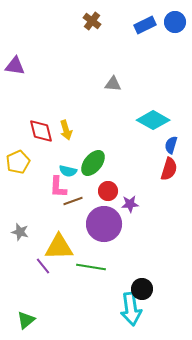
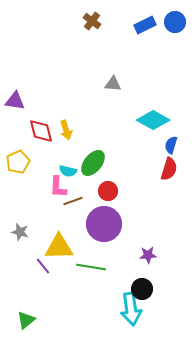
purple triangle: moved 35 px down
purple star: moved 18 px right, 51 px down
